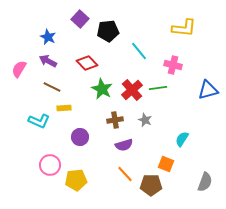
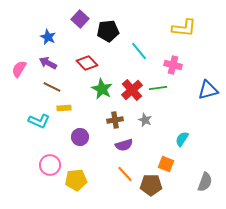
purple arrow: moved 2 px down
